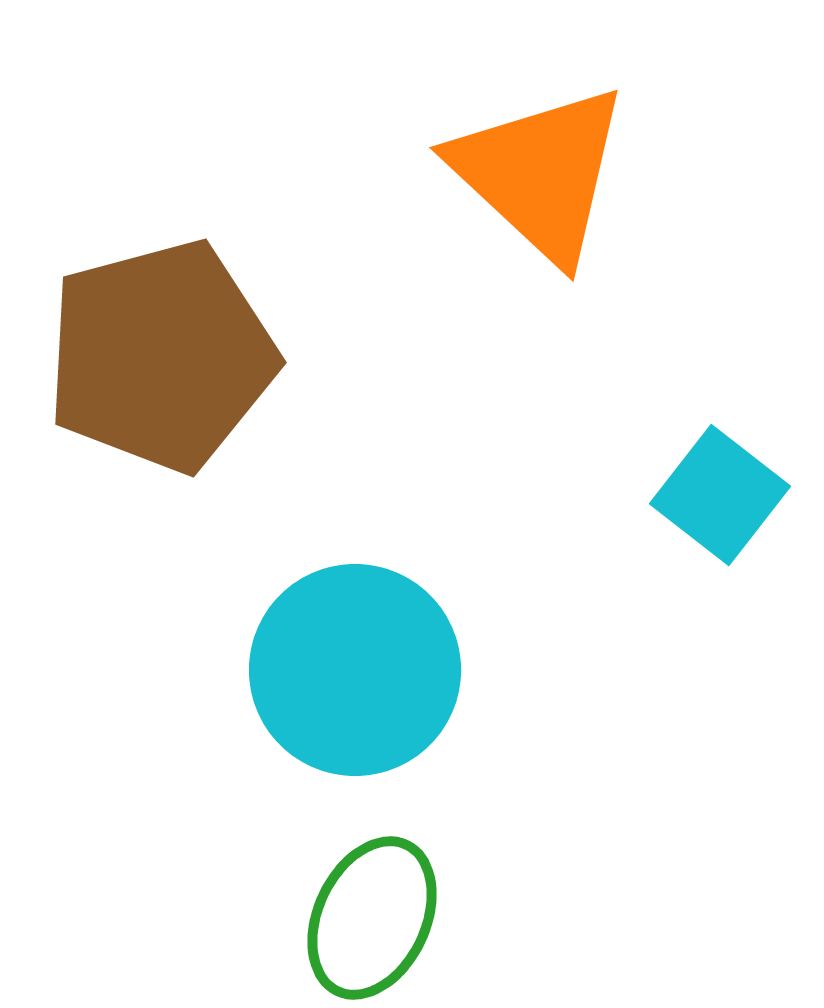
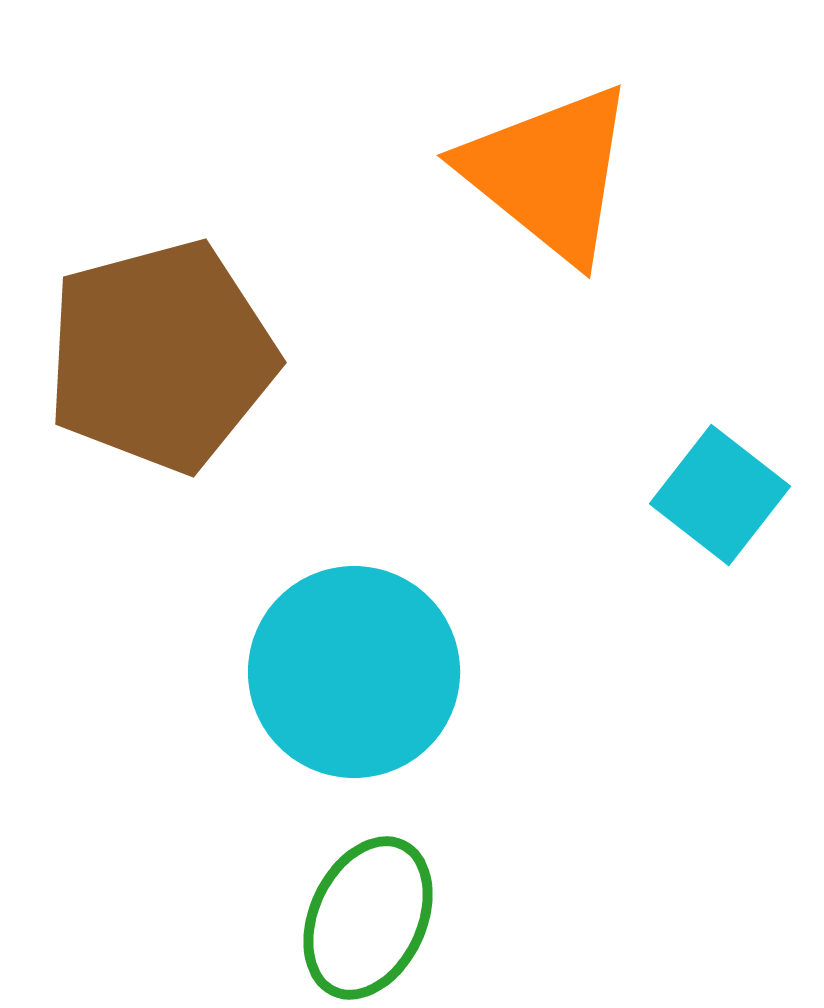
orange triangle: moved 9 px right; rotated 4 degrees counterclockwise
cyan circle: moved 1 px left, 2 px down
green ellipse: moved 4 px left
